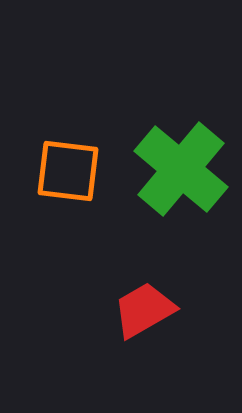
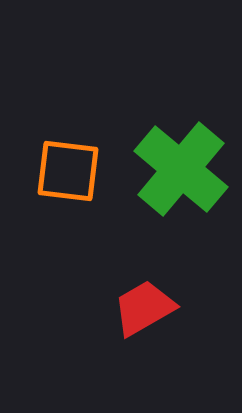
red trapezoid: moved 2 px up
